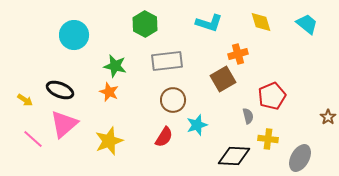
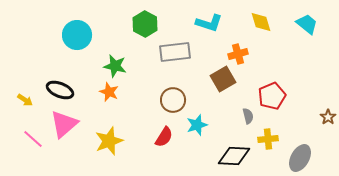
cyan circle: moved 3 px right
gray rectangle: moved 8 px right, 9 px up
yellow cross: rotated 12 degrees counterclockwise
